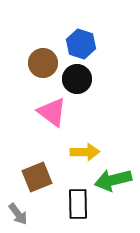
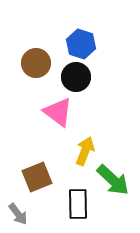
brown circle: moved 7 px left
black circle: moved 1 px left, 2 px up
pink triangle: moved 6 px right
yellow arrow: moved 1 px up; rotated 68 degrees counterclockwise
green arrow: rotated 123 degrees counterclockwise
